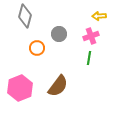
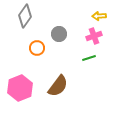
gray diamond: rotated 20 degrees clockwise
pink cross: moved 3 px right
green line: rotated 64 degrees clockwise
